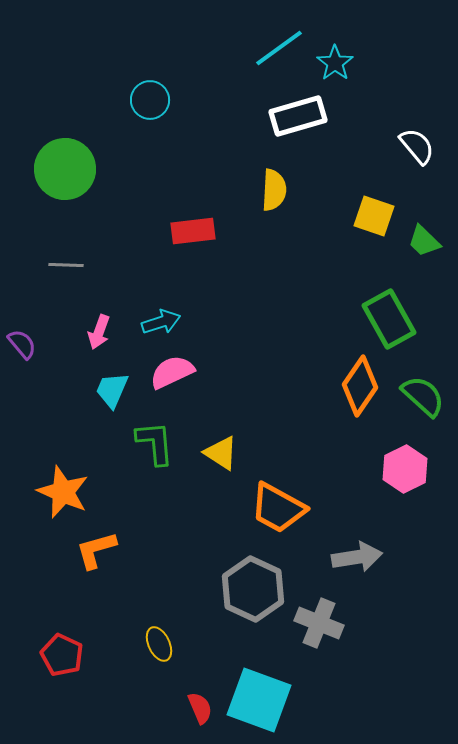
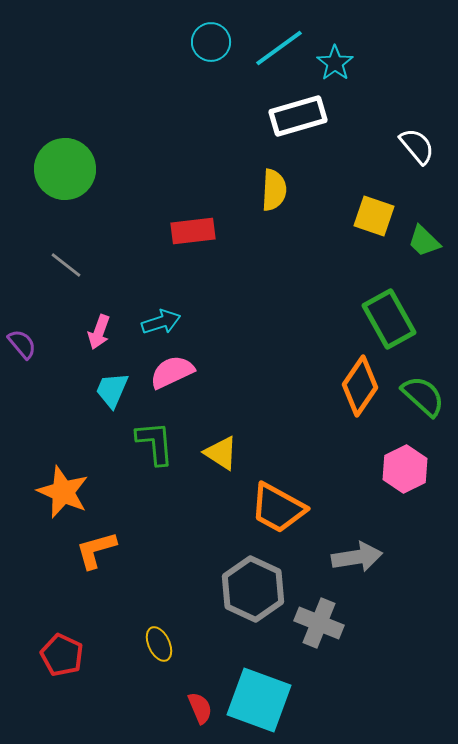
cyan circle: moved 61 px right, 58 px up
gray line: rotated 36 degrees clockwise
